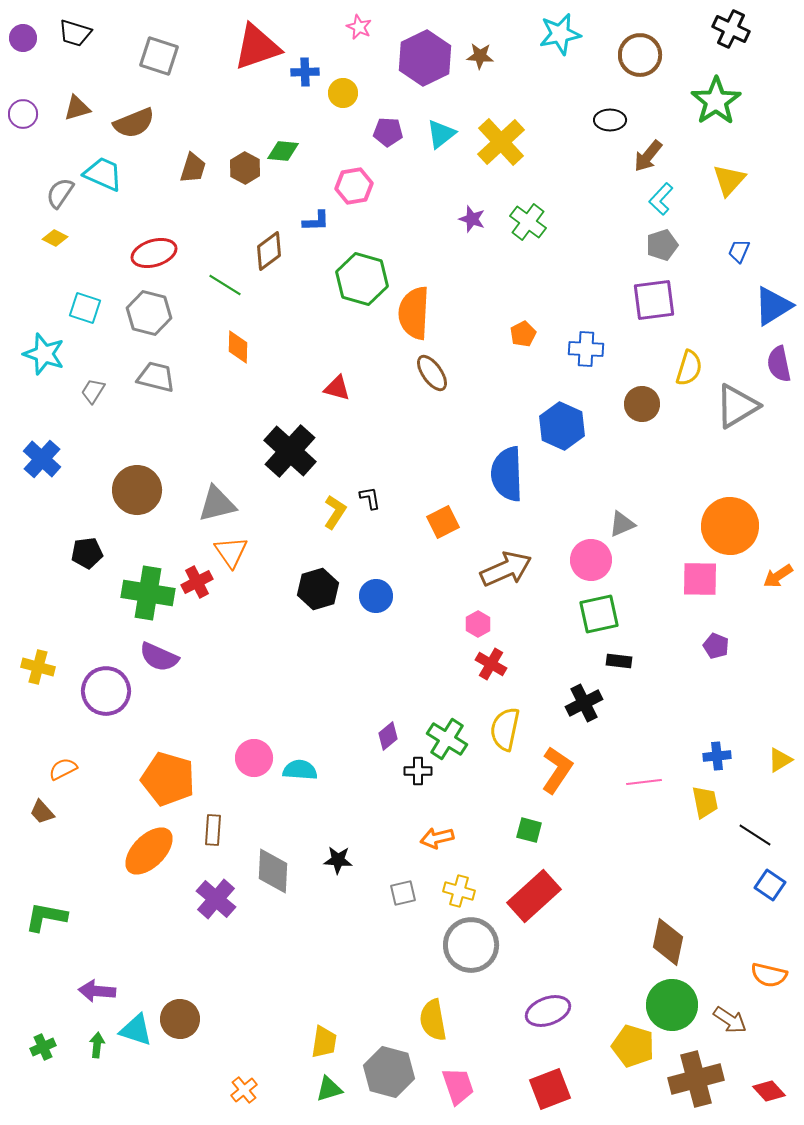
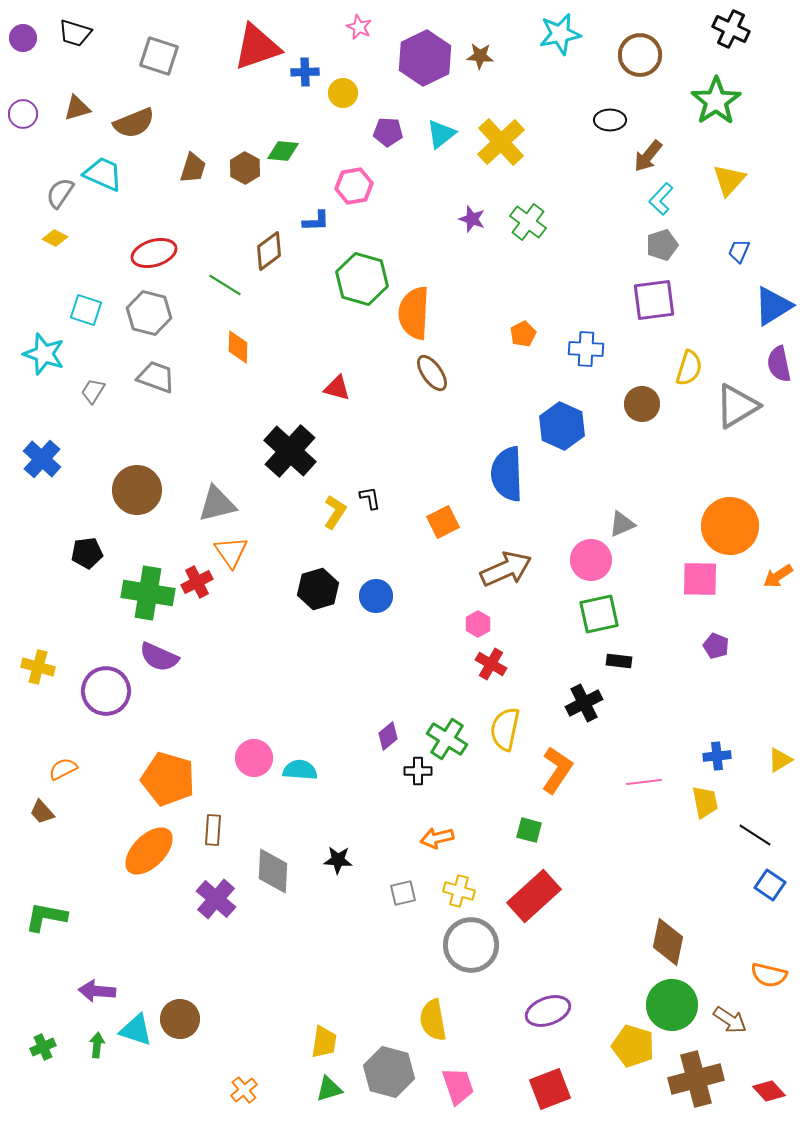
cyan square at (85, 308): moved 1 px right, 2 px down
gray trapezoid at (156, 377): rotated 6 degrees clockwise
